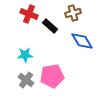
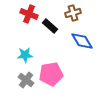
pink pentagon: moved 1 px left, 2 px up
